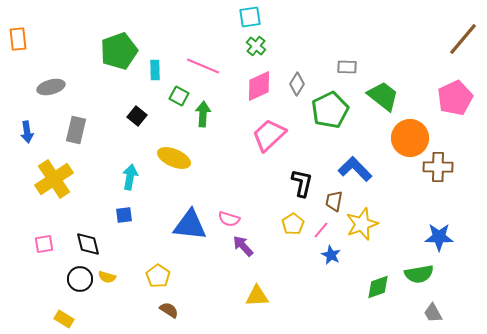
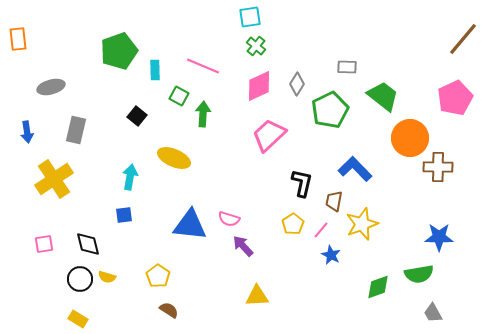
yellow rectangle at (64, 319): moved 14 px right
